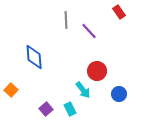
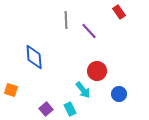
orange square: rotated 24 degrees counterclockwise
